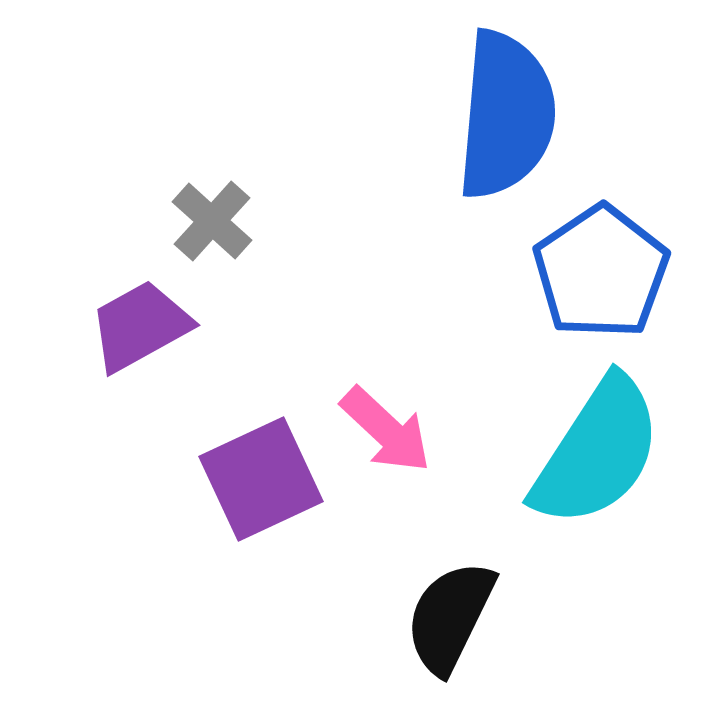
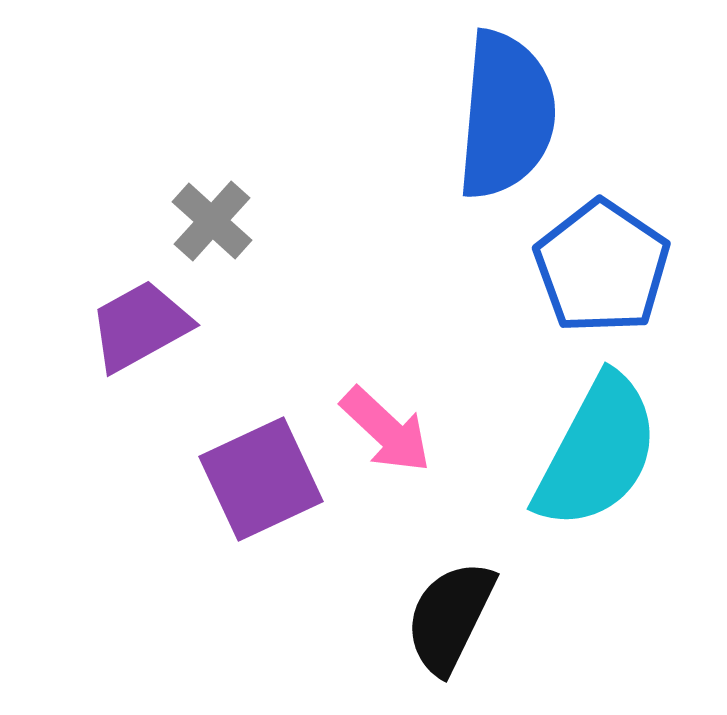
blue pentagon: moved 1 px right, 5 px up; rotated 4 degrees counterclockwise
cyan semicircle: rotated 5 degrees counterclockwise
